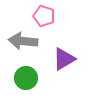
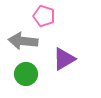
green circle: moved 4 px up
